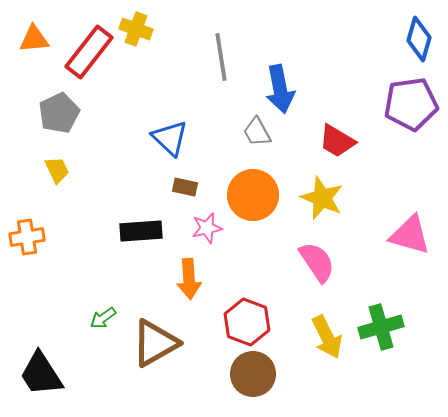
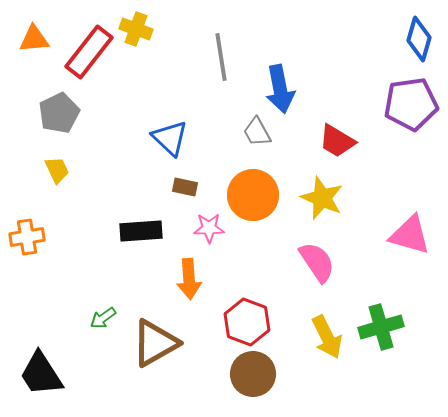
pink star: moved 2 px right; rotated 12 degrees clockwise
